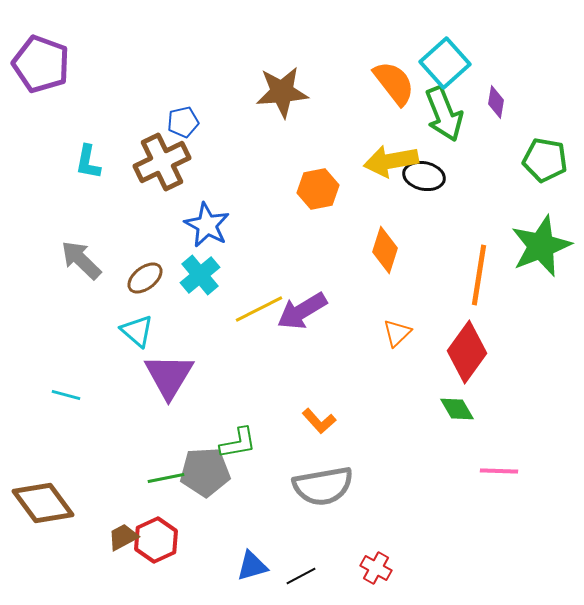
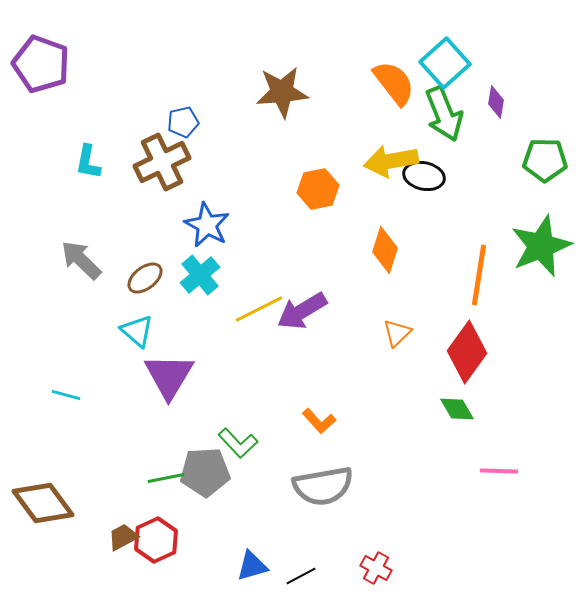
green pentagon: rotated 9 degrees counterclockwise
green L-shape: rotated 57 degrees clockwise
